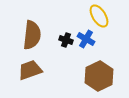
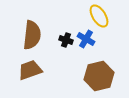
brown hexagon: rotated 12 degrees clockwise
